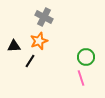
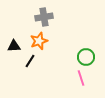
gray cross: rotated 36 degrees counterclockwise
